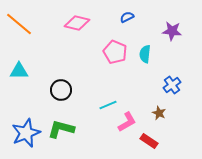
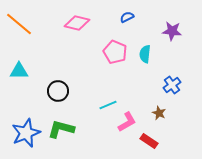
black circle: moved 3 px left, 1 px down
